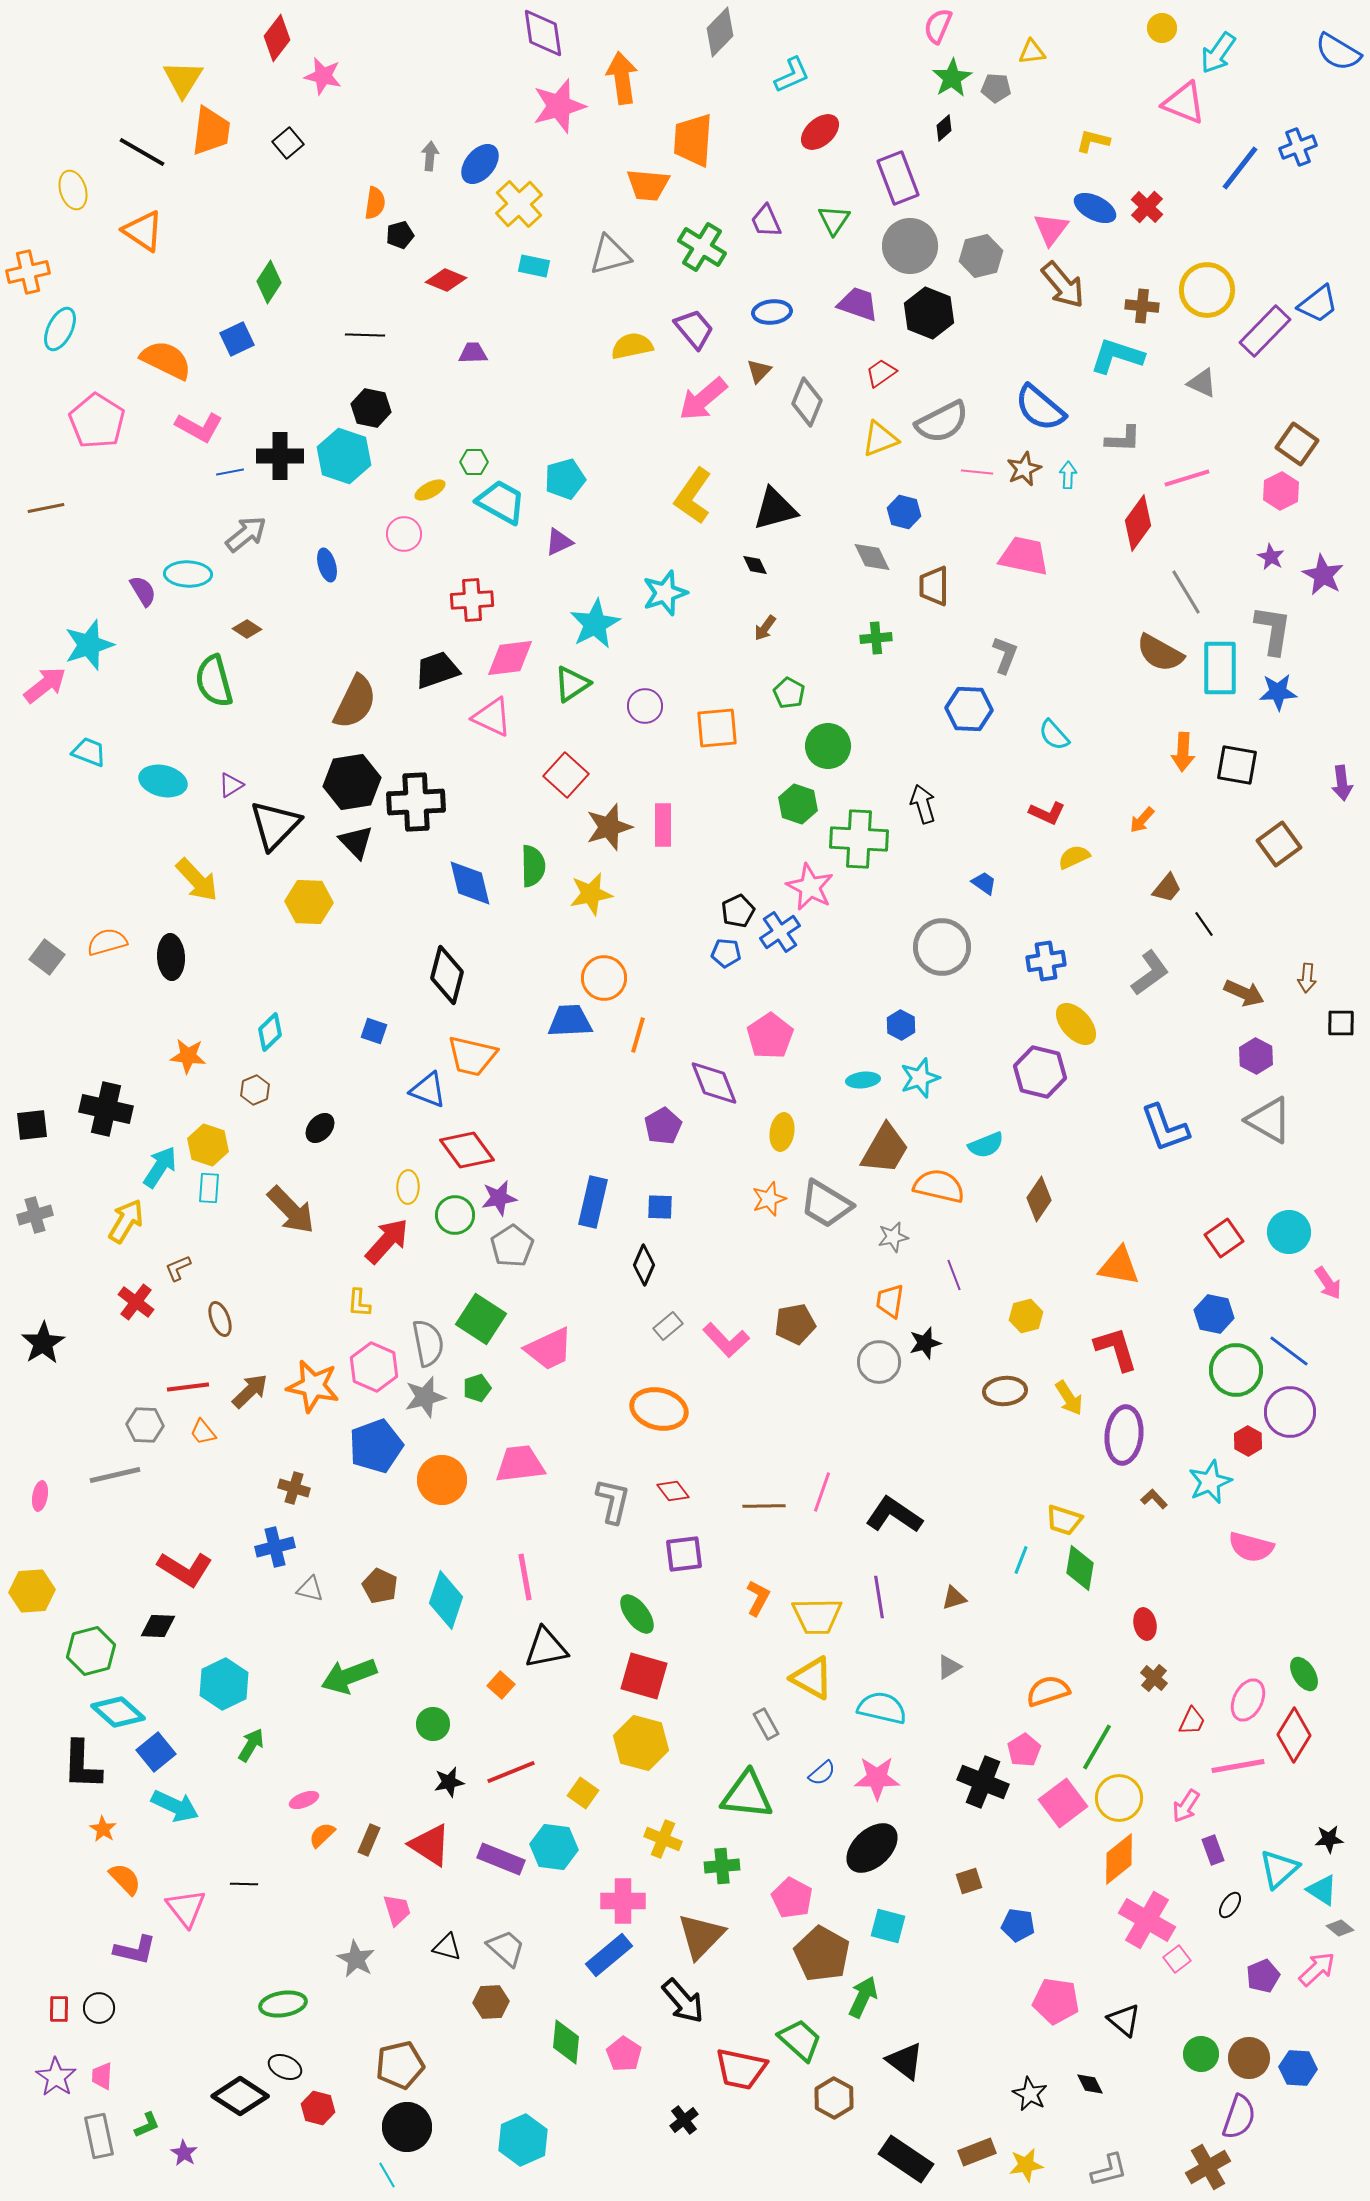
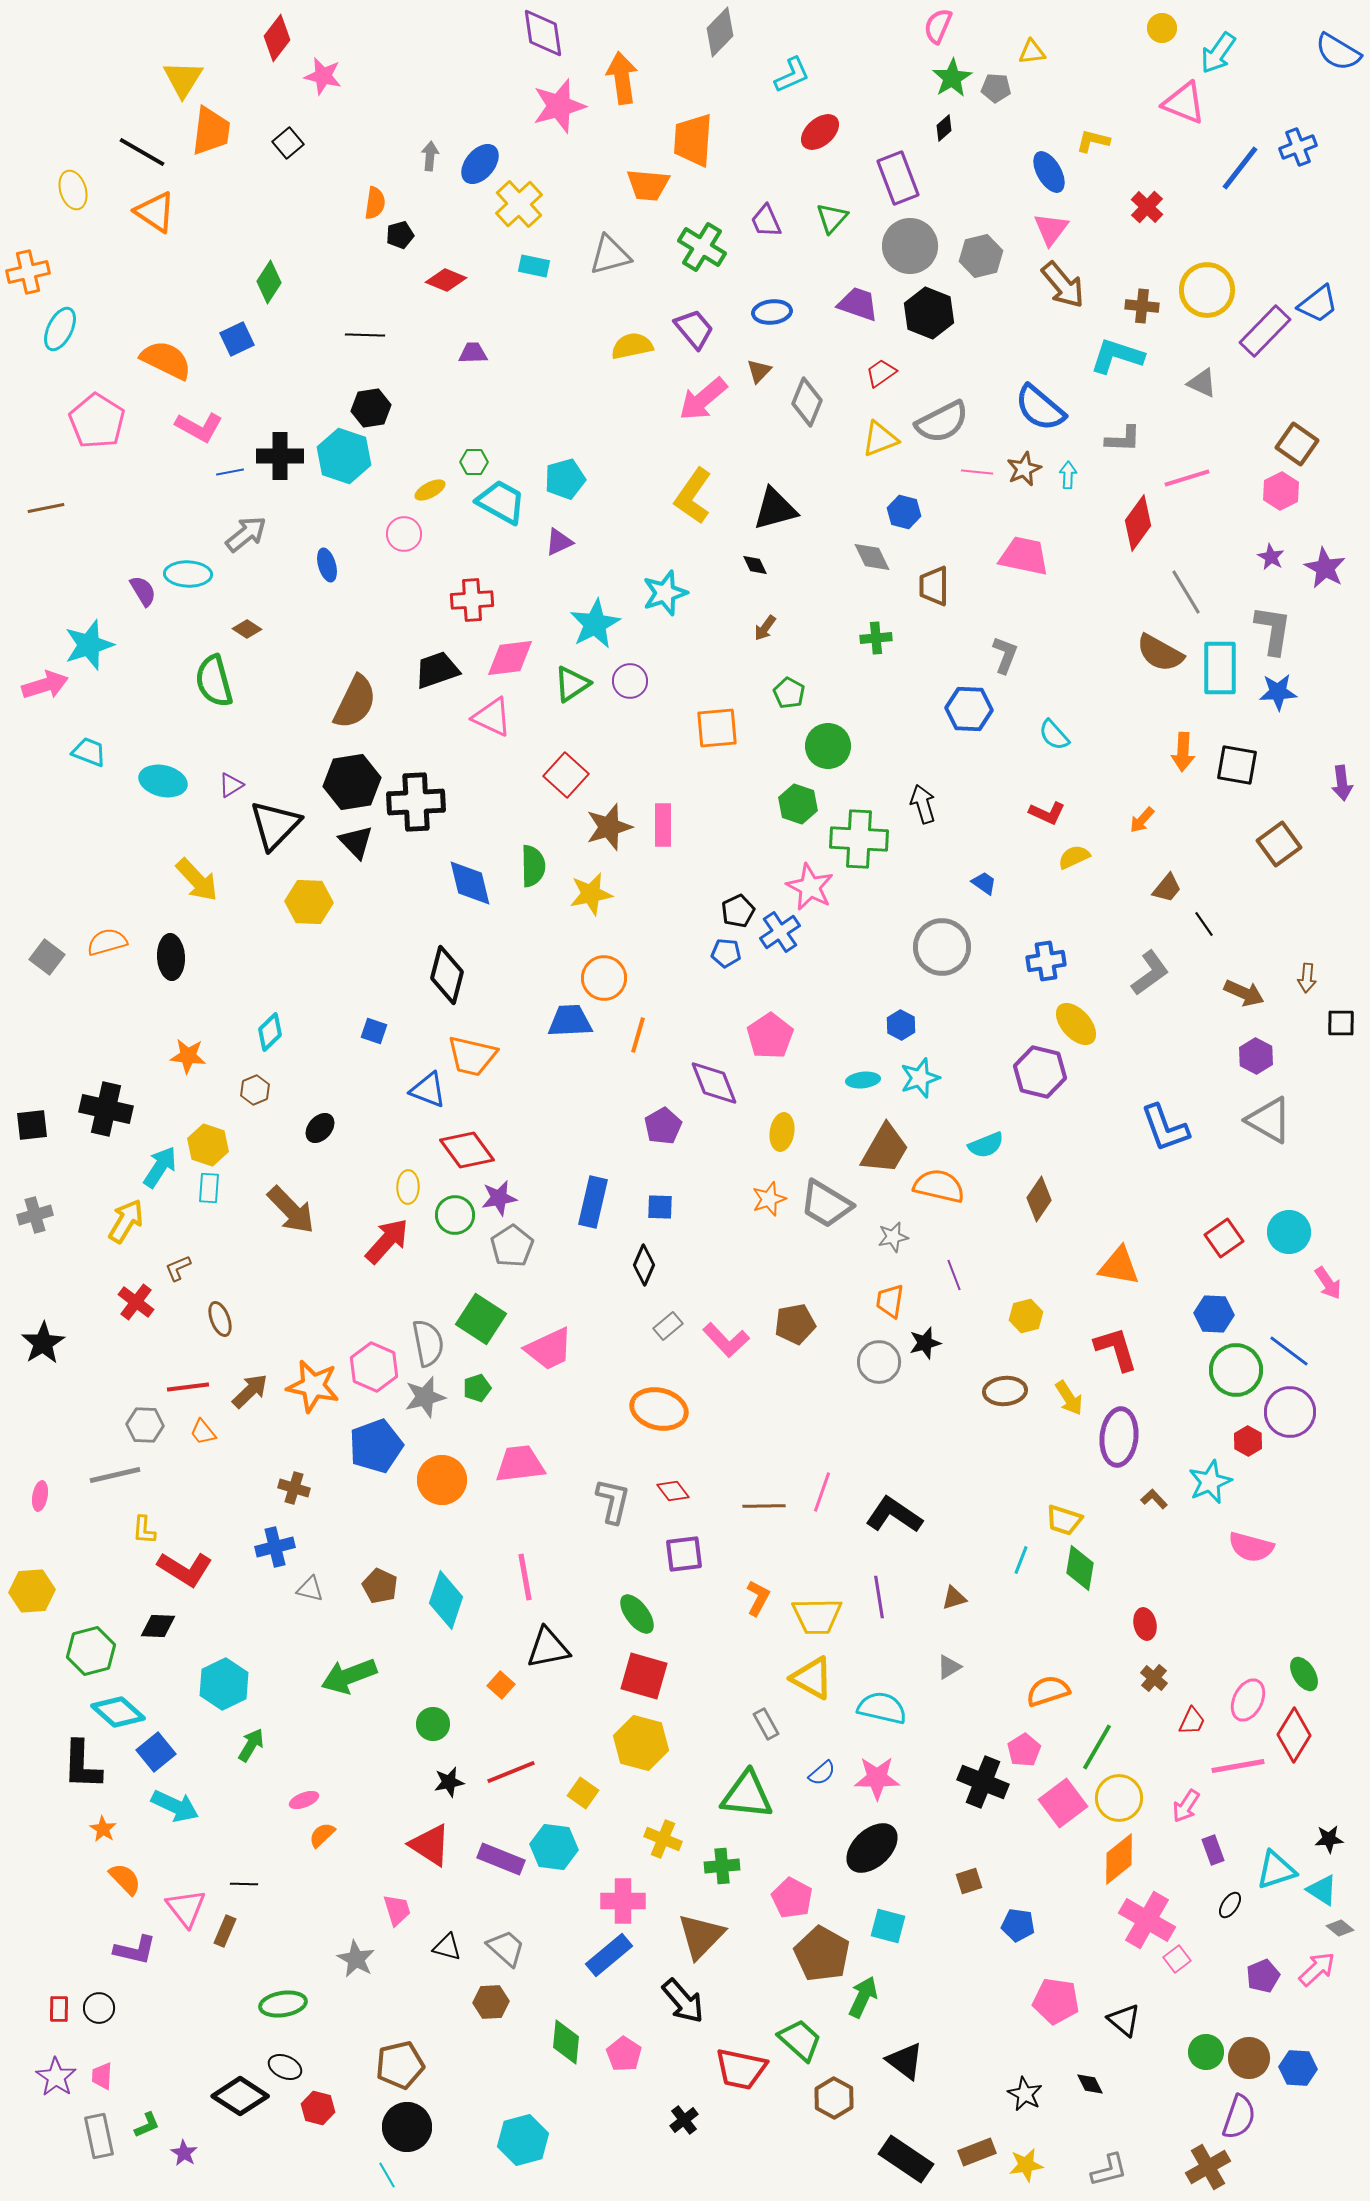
blue ellipse at (1095, 208): moved 46 px left, 36 px up; rotated 33 degrees clockwise
green triangle at (834, 220): moved 2 px left, 2 px up; rotated 8 degrees clockwise
orange triangle at (143, 231): moved 12 px right, 19 px up
black hexagon at (371, 408): rotated 21 degrees counterclockwise
purple star at (1323, 575): moved 2 px right, 7 px up
pink arrow at (45, 685): rotated 21 degrees clockwise
purple circle at (645, 706): moved 15 px left, 25 px up
yellow L-shape at (359, 1303): moved 215 px left, 227 px down
blue hexagon at (1214, 1314): rotated 9 degrees counterclockwise
purple ellipse at (1124, 1435): moved 5 px left, 2 px down
black triangle at (546, 1648): moved 2 px right
brown rectangle at (369, 1840): moved 144 px left, 91 px down
cyan triangle at (1279, 1869): moved 3 px left, 1 px down; rotated 24 degrees clockwise
green circle at (1201, 2054): moved 5 px right, 2 px up
black star at (1030, 2094): moved 5 px left
cyan hexagon at (523, 2140): rotated 9 degrees clockwise
